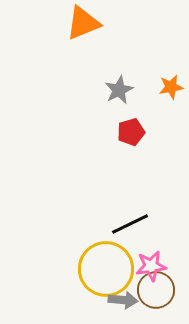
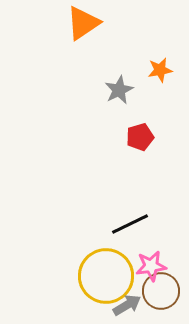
orange triangle: rotated 12 degrees counterclockwise
orange star: moved 11 px left, 17 px up
red pentagon: moved 9 px right, 5 px down
yellow circle: moved 7 px down
brown circle: moved 5 px right, 1 px down
gray arrow: moved 4 px right, 5 px down; rotated 36 degrees counterclockwise
